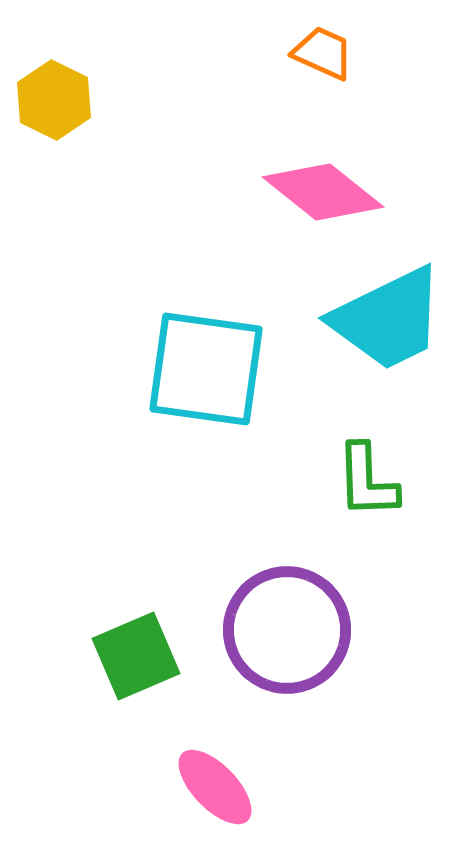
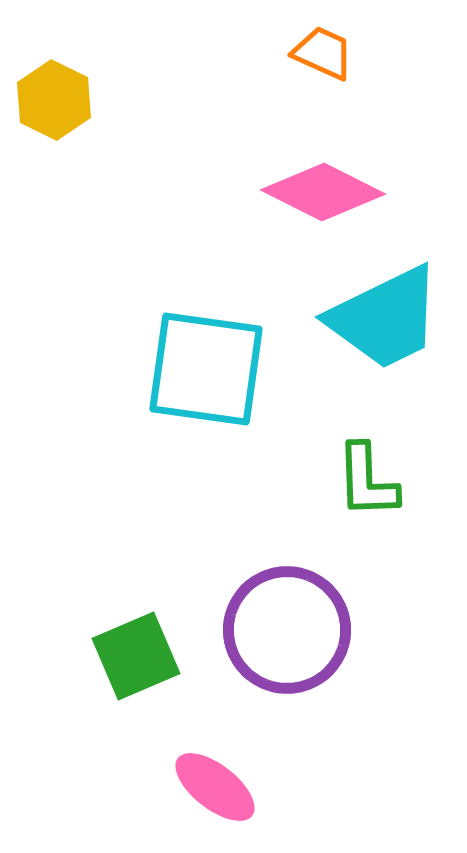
pink diamond: rotated 12 degrees counterclockwise
cyan trapezoid: moved 3 px left, 1 px up
pink ellipse: rotated 8 degrees counterclockwise
